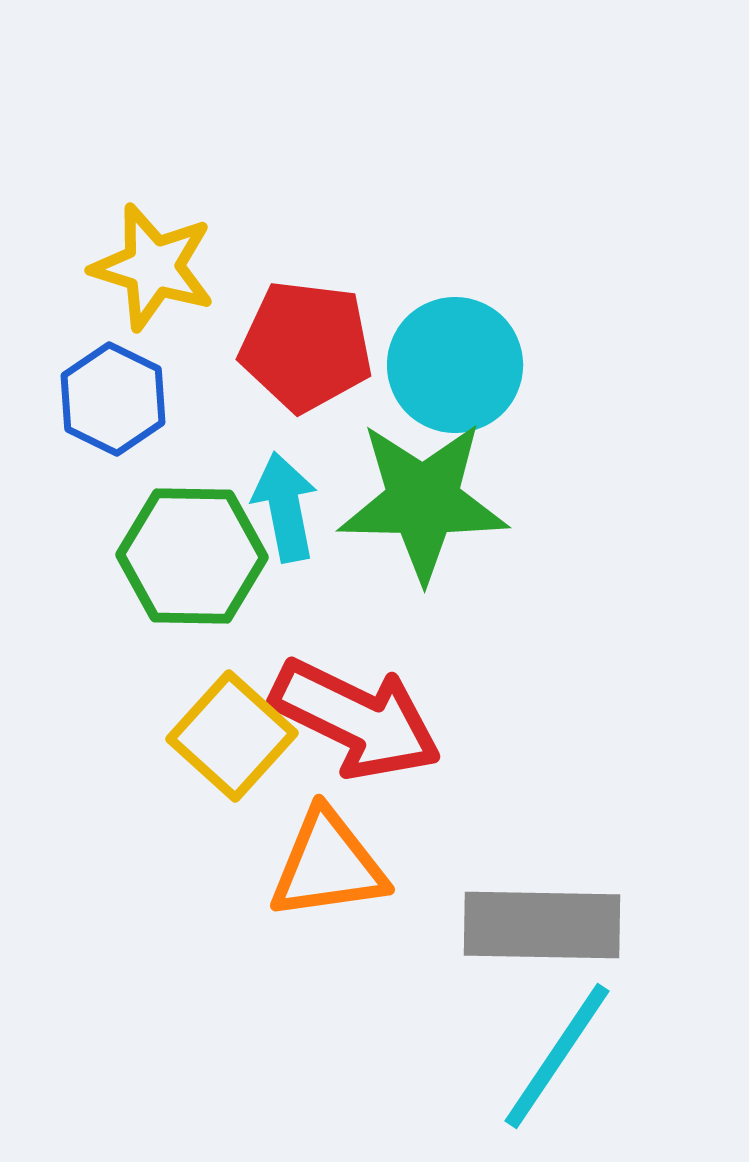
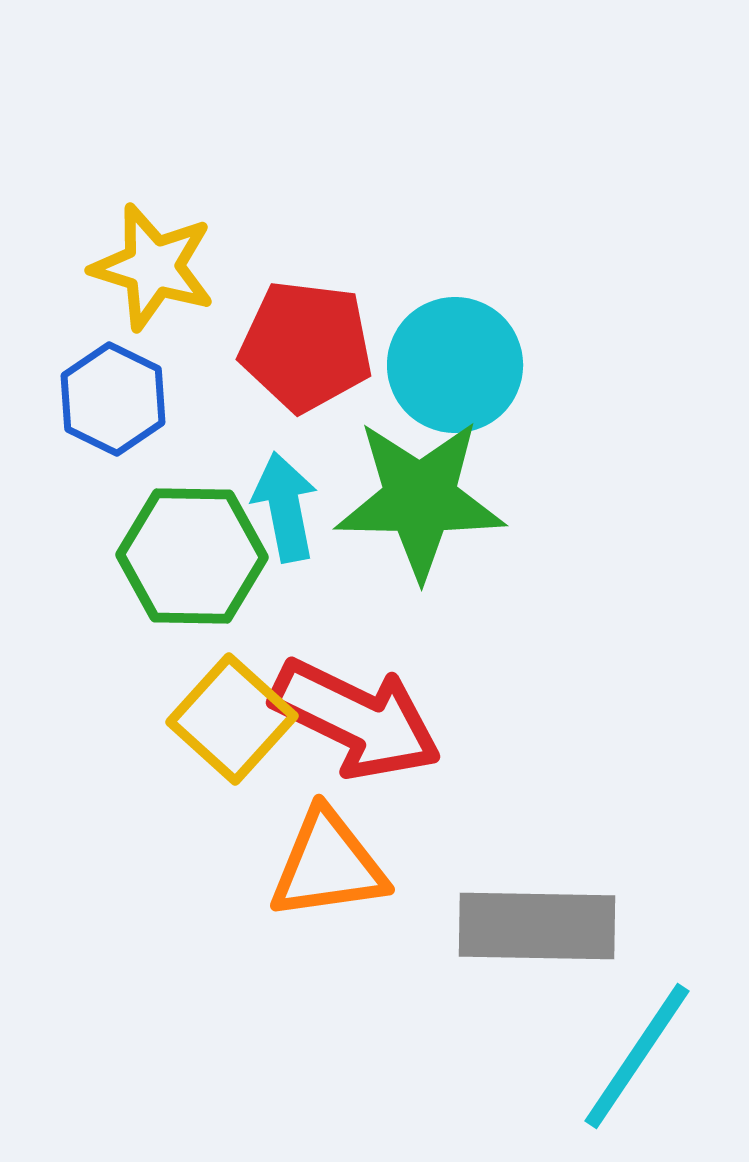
green star: moved 3 px left, 2 px up
yellow square: moved 17 px up
gray rectangle: moved 5 px left, 1 px down
cyan line: moved 80 px right
